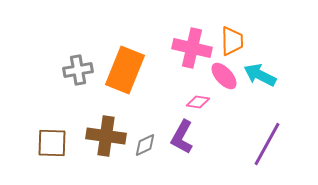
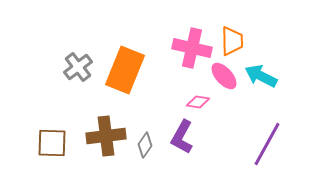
gray cross: moved 3 px up; rotated 28 degrees counterclockwise
cyan arrow: moved 1 px right, 1 px down
brown cross: rotated 15 degrees counterclockwise
gray diamond: rotated 30 degrees counterclockwise
